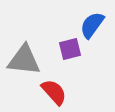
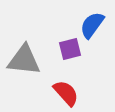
red semicircle: moved 12 px right, 1 px down
